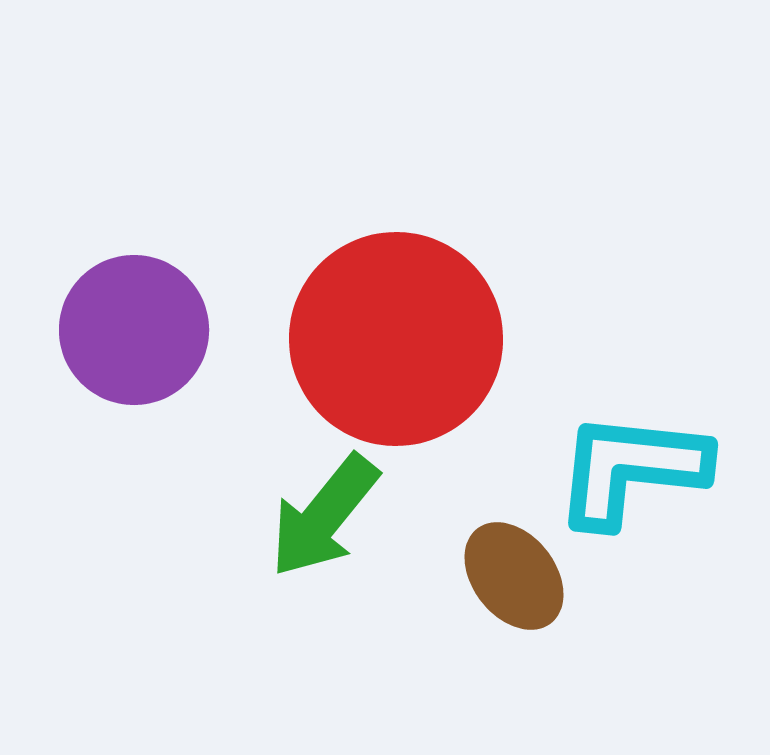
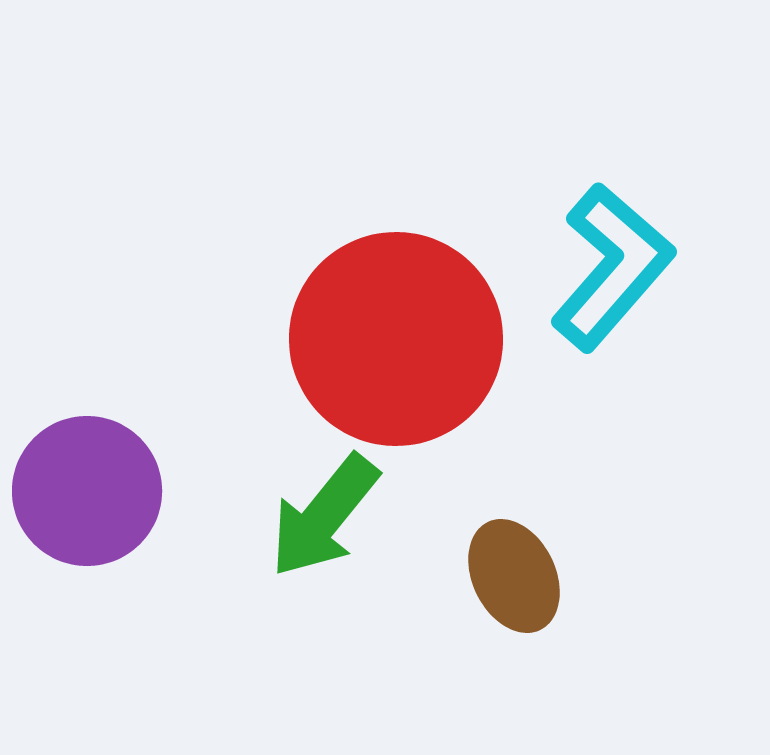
purple circle: moved 47 px left, 161 px down
cyan L-shape: moved 19 px left, 202 px up; rotated 125 degrees clockwise
brown ellipse: rotated 12 degrees clockwise
